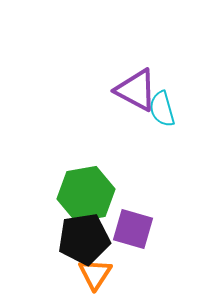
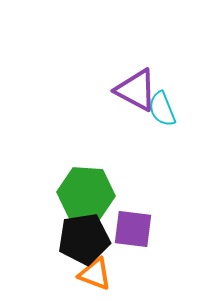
cyan semicircle: rotated 6 degrees counterclockwise
green hexagon: rotated 14 degrees clockwise
purple square: rotated 9 degrees counterclockwise
orange triangle: rotated 42 degrees counterclockwise
